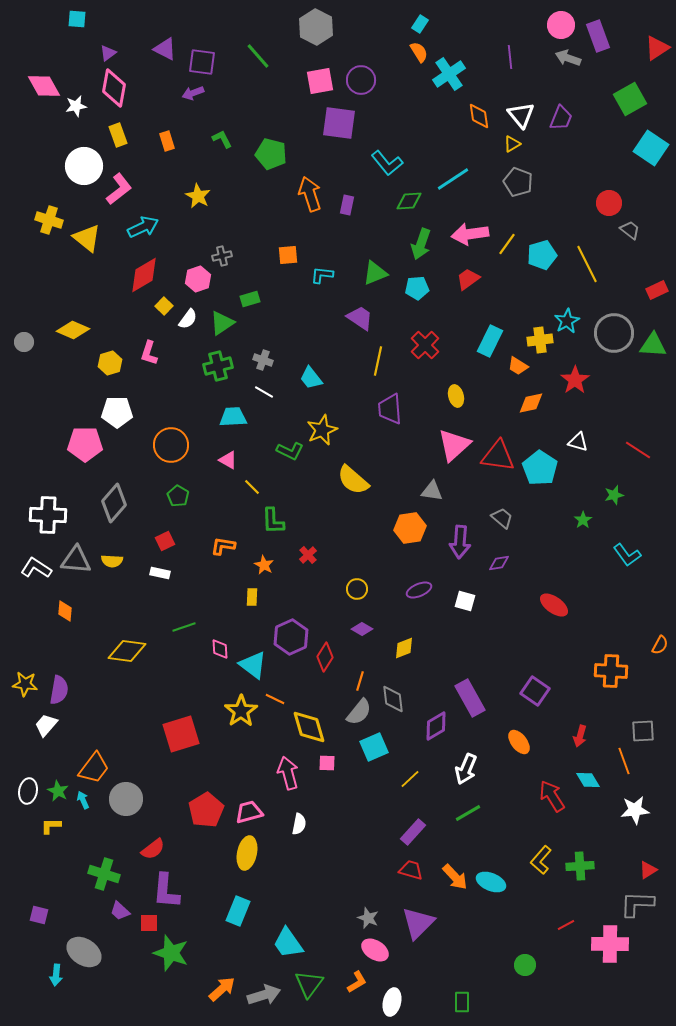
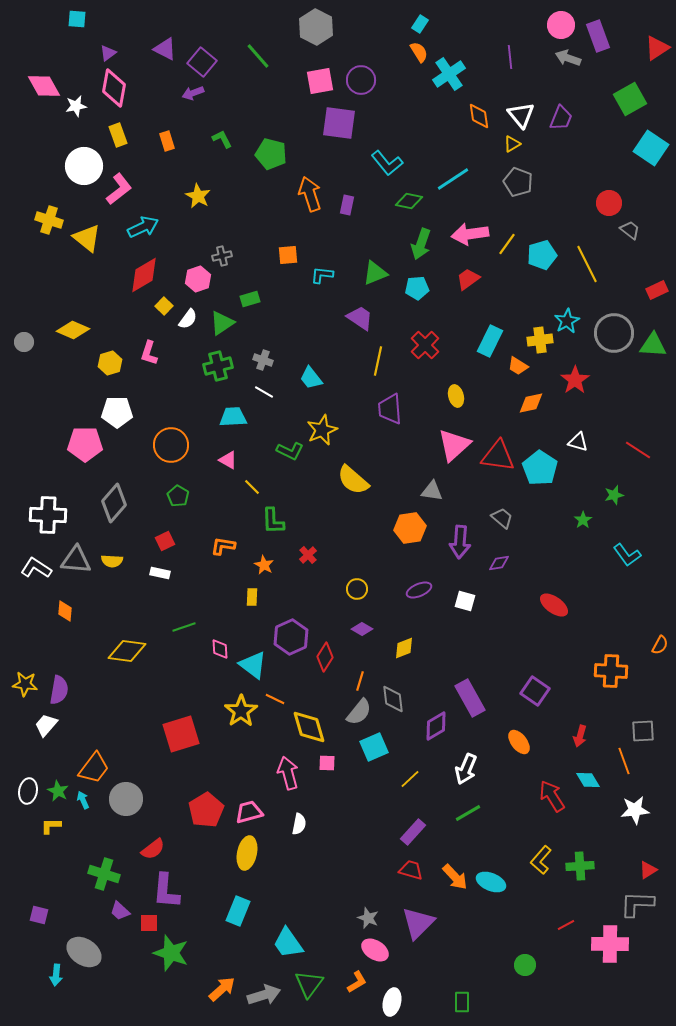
purple square at (202, 62): rotated 32 degrees clockwise
green diamond at (409, 201): rotated 16 degrees clockwise
